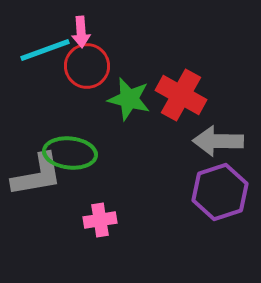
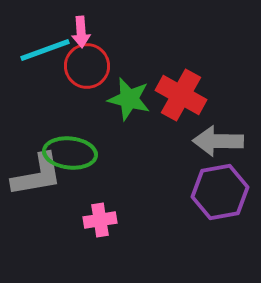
purple hexagon: rotated 8 degrees clockwise
